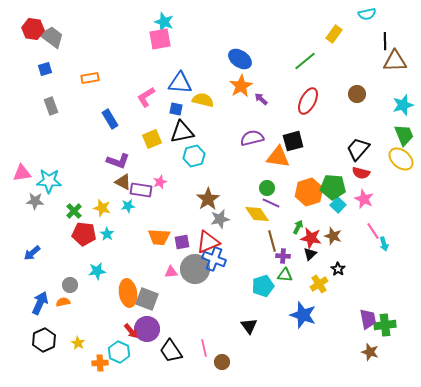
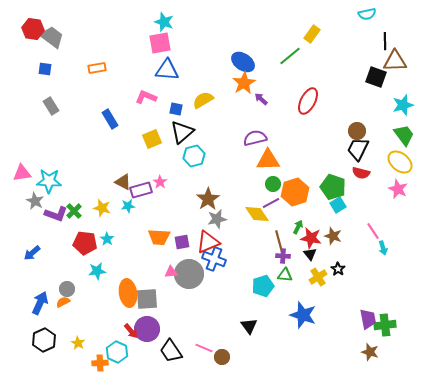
yellow rectangle at (334, 34): moved 22 px left
pink square at (160, 39): moved 4 px down
blue ellipse at (240, 59): moved 3 px right, 3 px down
green line at (305, 61): moved 15 px left, 5 px up
blue square at (45, 69): rotated 24 degrees clockwise
orange rectangle at (90, 78): moved 7 px right, 10 px up
blue triangle at (180, 83): moved 13 px left, 13 px up
orange star at (241, 86): moved 3 px right, 3 px up
brown circle at (357, 94): moved 37 px down
pink L-shape at (146, 97): rotated 55 degrees clockwise
yellow semicircle at (203, 100): rotated 45 degrees counterclockwise
gray rectangle at (51, 106): rotated 12 degrees counterclockwise
black triangle at (182, 132): rotated 30 degrees counterclockwise
green trapezoid at (404, 135): rotated 15 degrees counterclockwise
purple semicircle at (252, 138): moved 3 px right
black square at (293, 141): moved 83 px right, 64 px up; rotated 35 degrees clockwise
black trapezoid at (358, 149): rotated 15 degrees counterclockwise
orange triangle at (278, 157): moved 10 px left, 3 px down; rotated 10 degrees counterclockwise
yellow ellipse at (401, 159): moved 1 px left, 3 px down
purple L-shape at (118, 161): moved 62 px left, 53 px down
pink star at (160, 182): rotated 16 degrees counterclockwise
green pentagon at (333, 187): rotated 15 degrees clockwise
green circle at (267, 188): moved 6 px right, 4 px up
purple rectangle at (141, 190): rotated 25 degrees counterclockwise
orange hexagon at (309, 192): moved 14 px left
pink star at (364, 199): moved 34 px right, 10 px up
gray star at (35, 201): rotated 24 degrees clockwise
purple line at (271, 203): rotated 54 degrees counterclockwise
cyan square at (338, 205): rotated 14 degrees clockwise
gray star at (220, 219): moved 3 px left
red pentagon at (84, 234): moved 1 px right, 9 px down
cyan star at (107, 234): moved 5 px down
brown line at (272, 241): moved 7 px right
cyan arrow at (384, 244): moved 1 px left, 4 px down
black triangle at (310, 254): rotated 24 degrees counterclockwise
gray circle at (195, 269): moved 6 px left, 5 px down
yellow cross at (319, 284): moved 1 px left, 7 px up
gray circle at (70, 285): moved 3 px left, 4 px down
gray square at (147, 299): rotated 25 degrees counterclockwise
orange semicircle at (63, 302): rotated 16 degrees counterclockwise
pink line at (204, 348): rotated 54 degrees counterclockwise
cyan hexagon at (119, 352): moved 2 px left
brown circle at (222, 362): moved 5 px up
